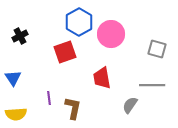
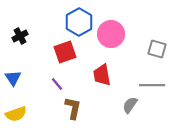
red trapezoid: moved 3 px up
purple line: moved 8 px right, 14 px up; rotated 32 degrees counterclockwise
yellow semicircle: rotated 15 degrees counterclockwise
